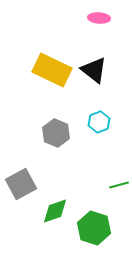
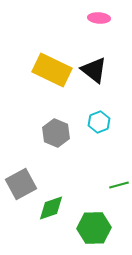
green diamond: moved 4 px left, 3 px up
green hexagon: rotated 20 degrees counterclockwise
